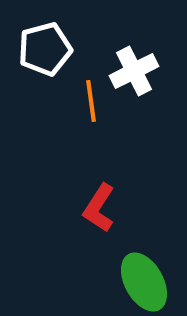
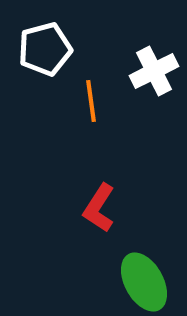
white cross: moved 20 px right
